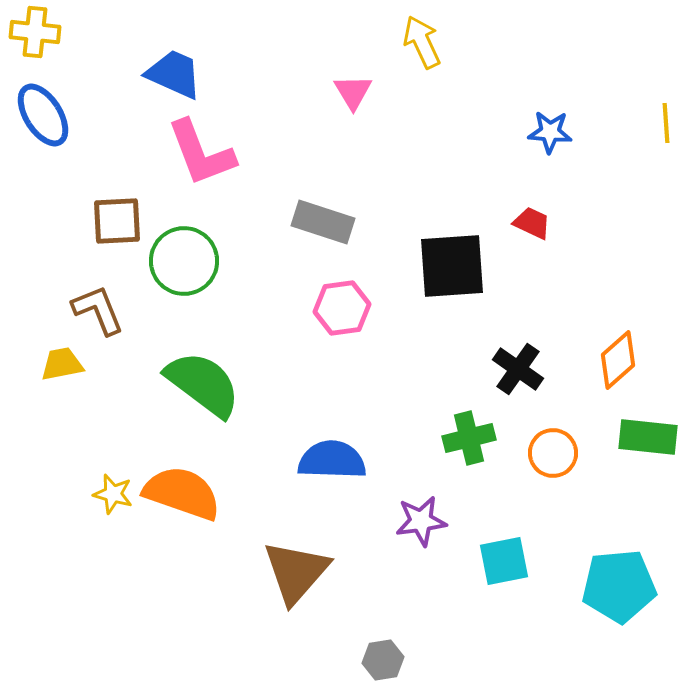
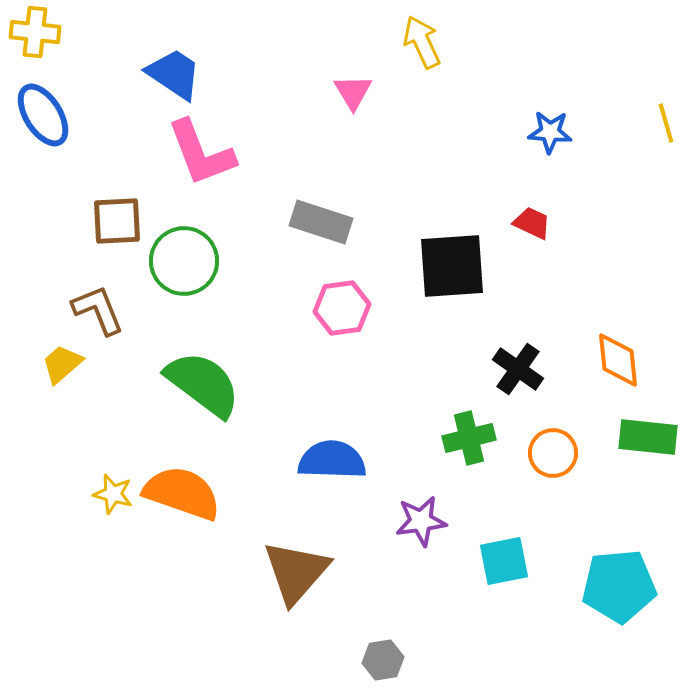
blue trapezoid: rotated 10 degrees clockwise
yellow line: rotated 12 degrees counterclockwise
gray rectangle: moved 2 px left
orange diamond: rotated 54 degrees counterclockwise
yellow trapezoid: rotated 30 degrees counterclockwise
